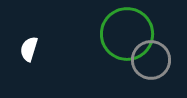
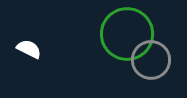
white semicircle: rotated 100 degrees clockwise
